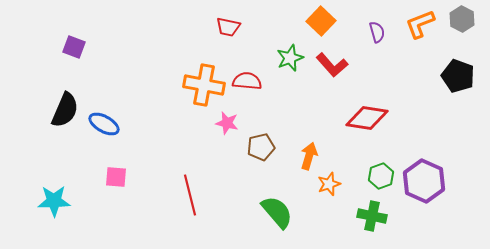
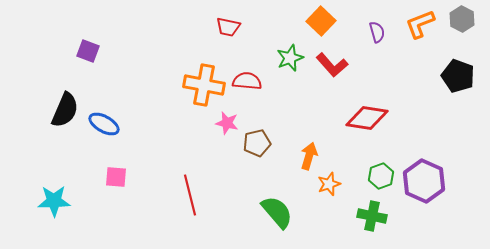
purple square: moved 14 px right, 4 px down
brown pentagon: moved 4 px left, 4 px up
